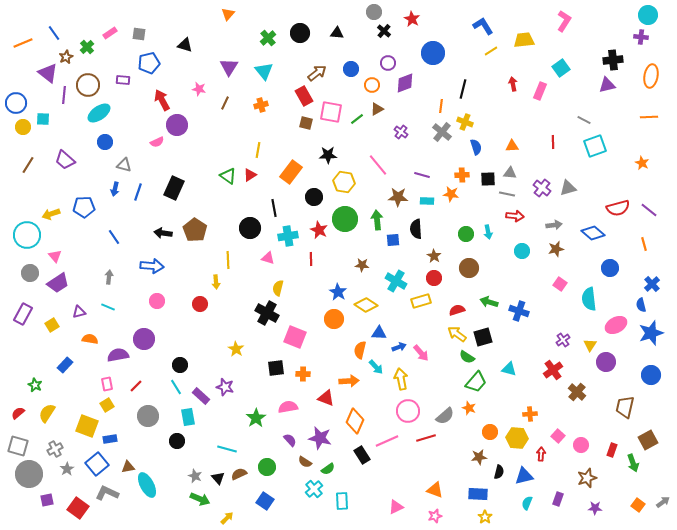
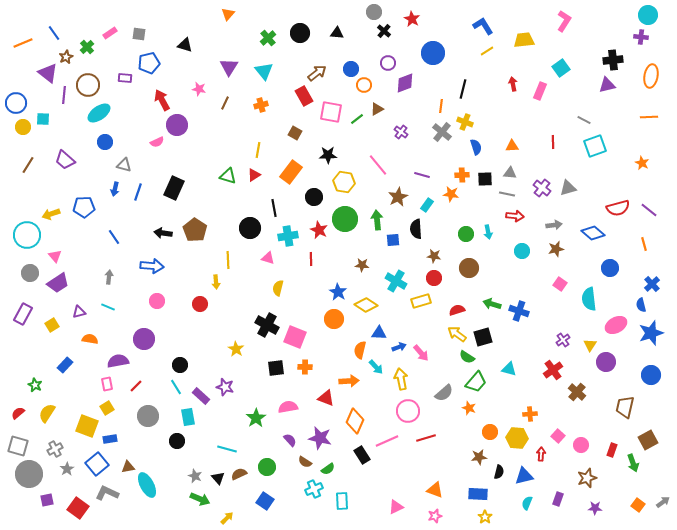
yellow line at (491, 51): moved 4 px left
purple rectangle at (123, 80): moved 2 px right, 2 px up
orange circle at (372, 85): moved 8 px left
brown square at (306, 123): moved 11 px left, 10 px down; rotated 16 degrees clockwise
red triangle at (250, 175): moved 4 px right
green triangle at (228, 176): rotated 18 degrees counterclockwise
black square at (488, 179): moved 3 px left
brown star at (398, 197): rotated 30 degrees counterclockwise
cyan rectangle at (427, 201): moved 4 px down; rotated 56 degrees counterclockwise
brown star at (434, 256): rotated 24 degrees counterclockwise
green arrow at (489, 302): moved 3 px right, 2 px down
black cross at (267, 313): moved 12 px down
purple semicircle at (118, 355): moved 6 px down
orange cross at (303, 374): moved 2 px right, 7 px up
yellow square at (107, 405): moved 3 px down
gray semicircle at (445, 416): moved 1 px left, 23 px up
cyan cross at (314, 489): rotated 18 degrees clockwise
